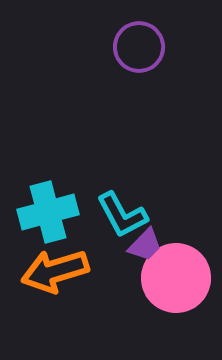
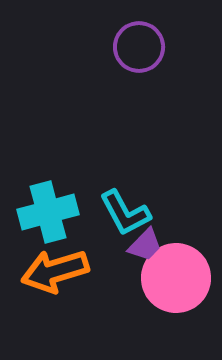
cyan L-shape: moved 3 px right, 2 px up
